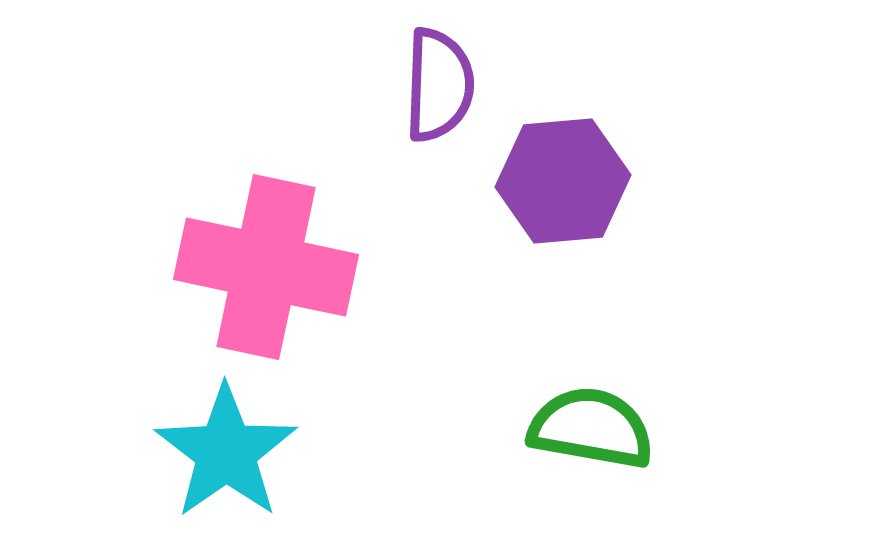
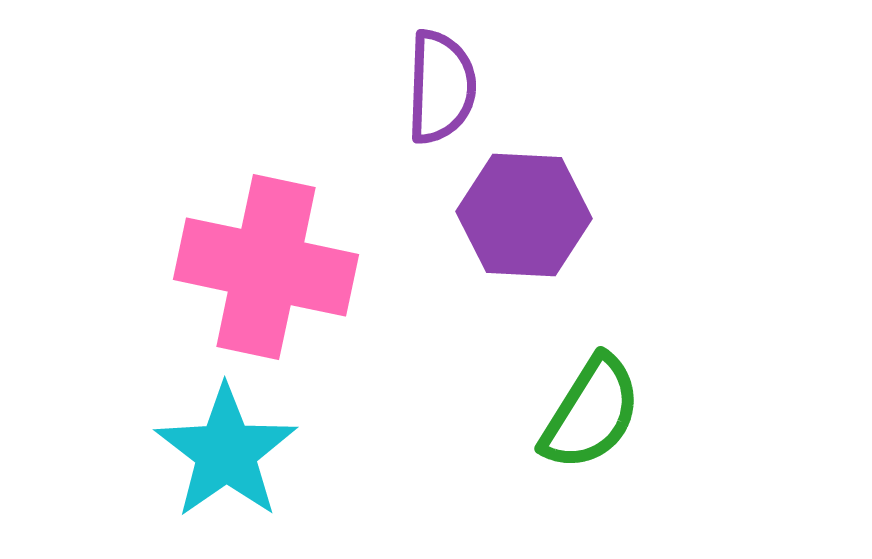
purple semicircle: moved 2 px right, 2 px down
purple hexagon: moved 39 px left, 34 px down; rotated 8 degrees clockwise
green semicircle: moved 15 px up; rotated 112 degrees clockwise
